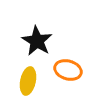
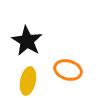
black star: moved 10 px left
